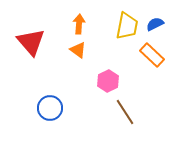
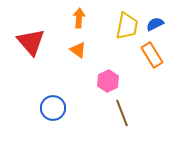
orange arrow: moved 6 px up
orange rectangle: rotated 15 degrees clockwise
blue circle: moved 3 px right
brown line: moved 3 px left, 1 px down; rotated 12 degrees clockwise
